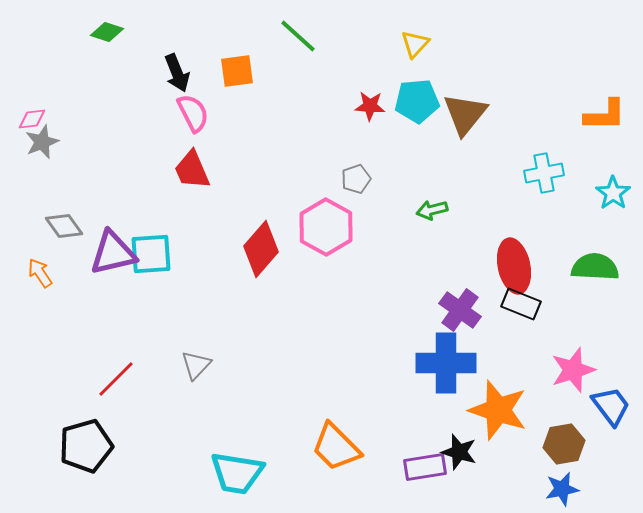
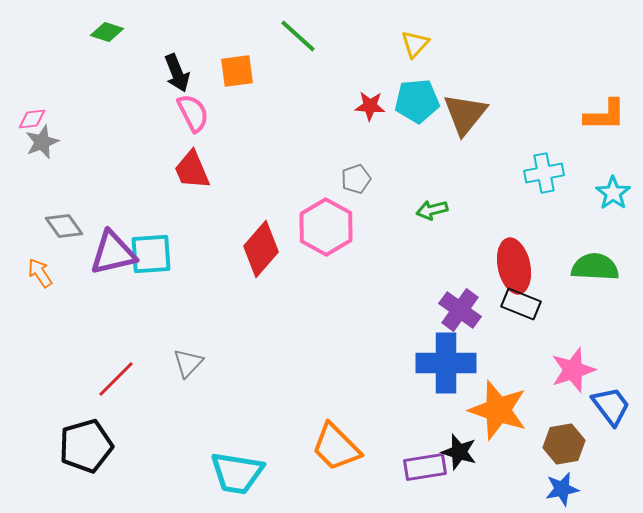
gray triangle: moved 8 px left, 2 px up
